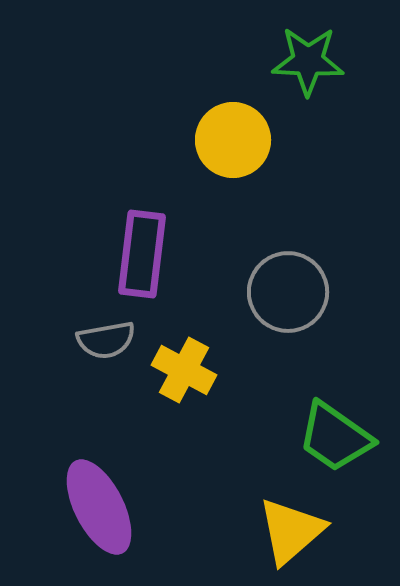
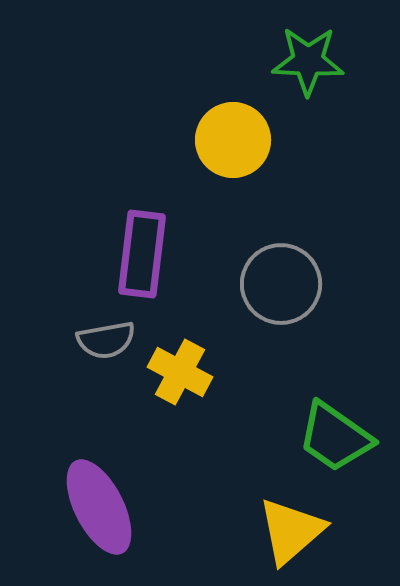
gray circle: moved 7 px left, 8 px up
yellow cross: moved 4 px left, 2 px down
